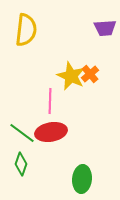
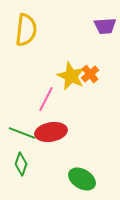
purple trapezoid: moved 2 px up
pink line: moved 4 px left, 2 px up; rotated 25 degrees clockwise
green line: rotated 16 degrees counterclockwise
green ellipse: rotated 64 degrees counterclockwise
